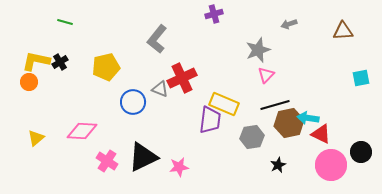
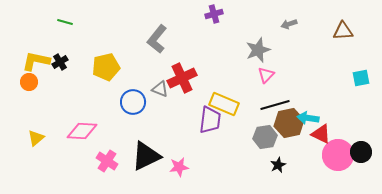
gray hexagon: moved 13 px right
black triangle: moved 3 px right, 1 px up
pink circle: moved 7 px right, 10 px up
